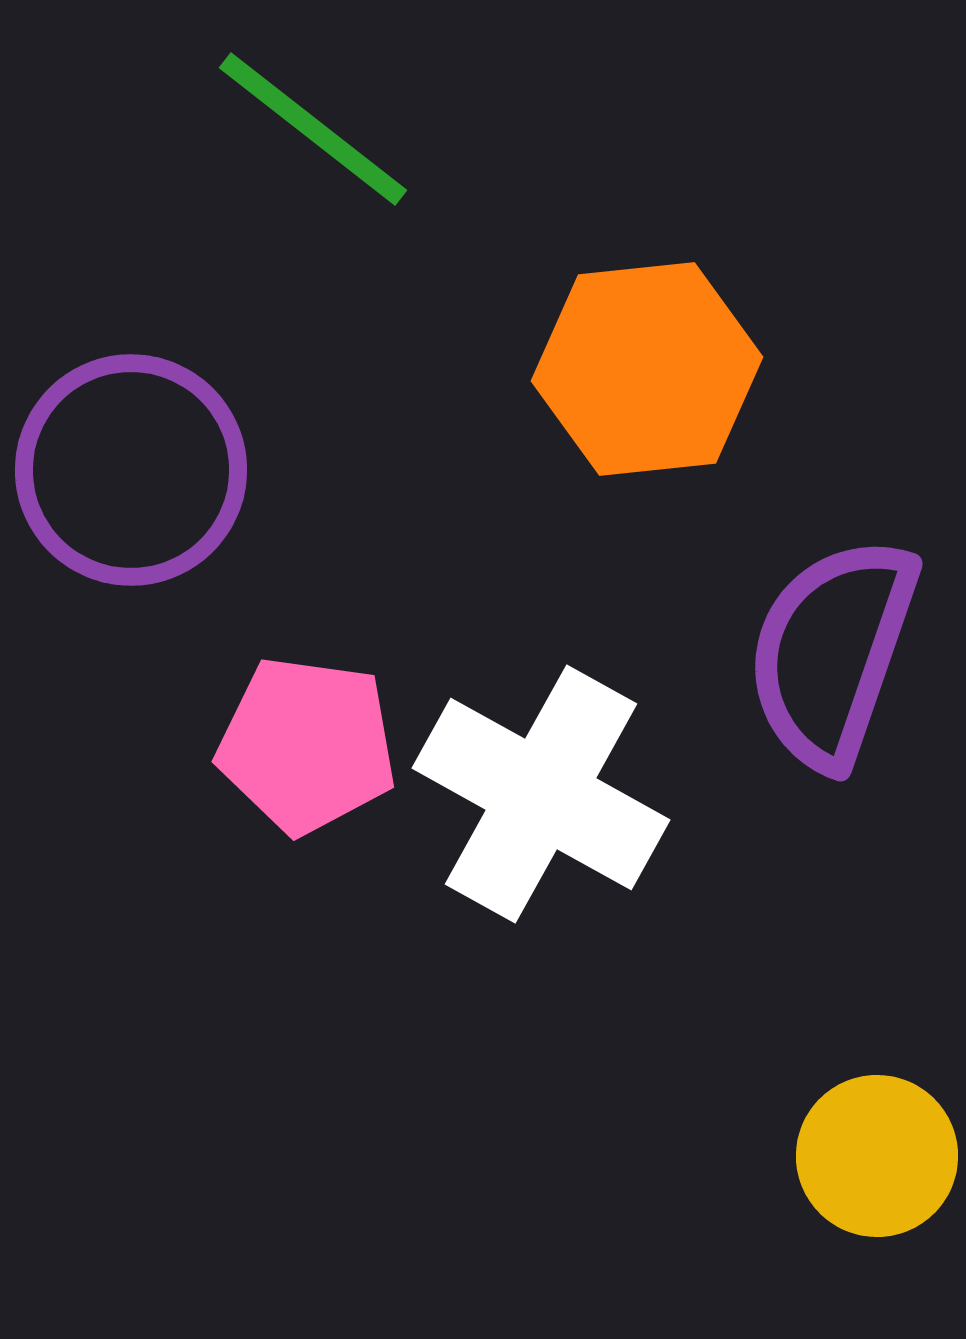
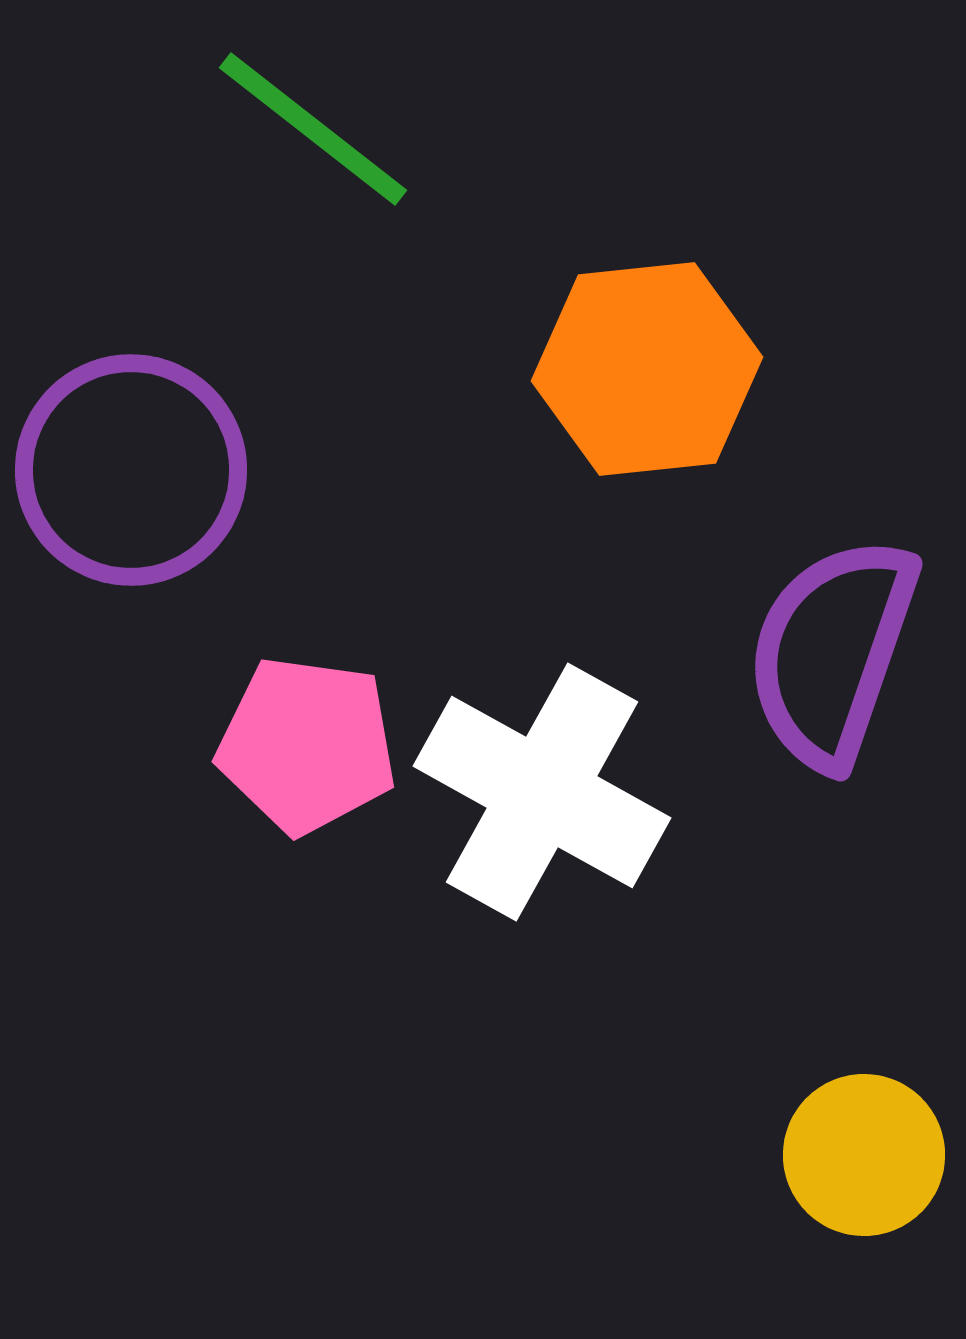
white cross: moved 1 px right, 2 px up
yellow circle: moved 13 px left, 1 px up
